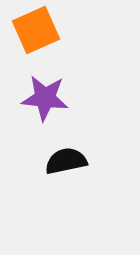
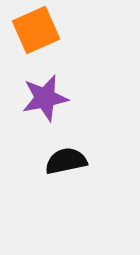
purple star: rotated 18 degrees counterclockwise
